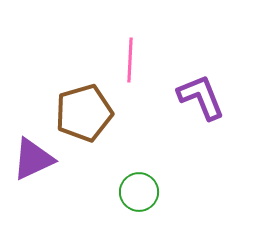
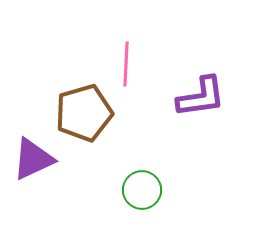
pink line: moved 4 px left, 4 px down
purple L-shape: rotated 104 degrees clockwise
green circle: moved 3 px right, 2 px up
